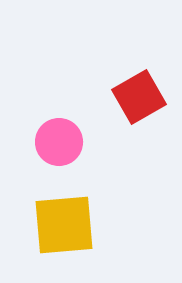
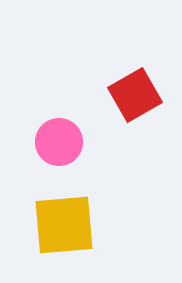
red square: moved 4 px left, 2 px up
